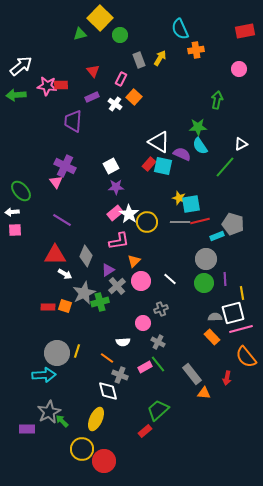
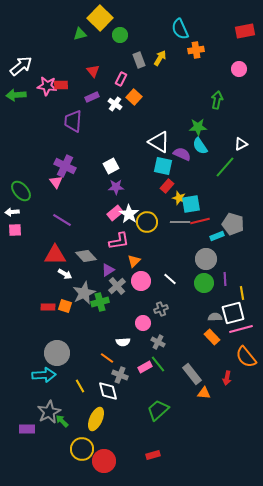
red rectangle at (149, 164): moved 18 px right, 22 px down
gray diamond at (86, 256): rotated 65 degrees counterclockwise
yellow line at (77, 351): moved 3 px right, 35 px down; rotated 48 degrees counterclockwise
red rectangle at (145, 431): moved 8 px right, 24 px down; rotated 24 degrees clockwise
